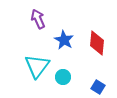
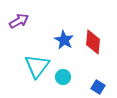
purple arrow: moved 19 px left, 2 px down; rotated 84 degrees clockwise
red diamond: moved 4 px left, 1 px up
